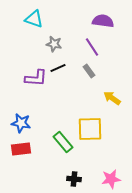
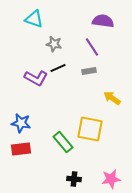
gray rectangle: rotated 64 degrees counterclockwise
purple L-shape: rotated 25 degrees clockwise
yellow square: rotated 12 degrees clockwise
